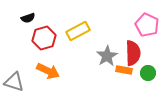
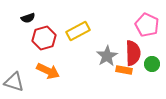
green circle: moved 4 px right, 9 px up
